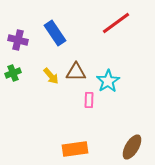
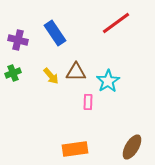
pink rectangle: moved 1 px left, 2 px down
